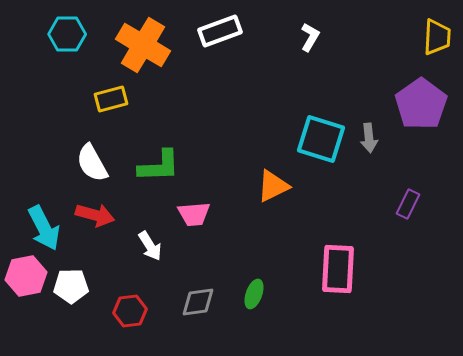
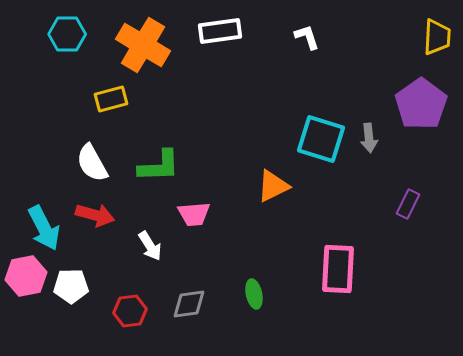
white rectangle: rotated 12 degrees clockwise
white L-shape: moved 3 px left; rotated 48 degrees counterclockwise
green ellipse: rotated 32 degrees counterclockwise
gray diamond: moved 9 px left, 2 px down
